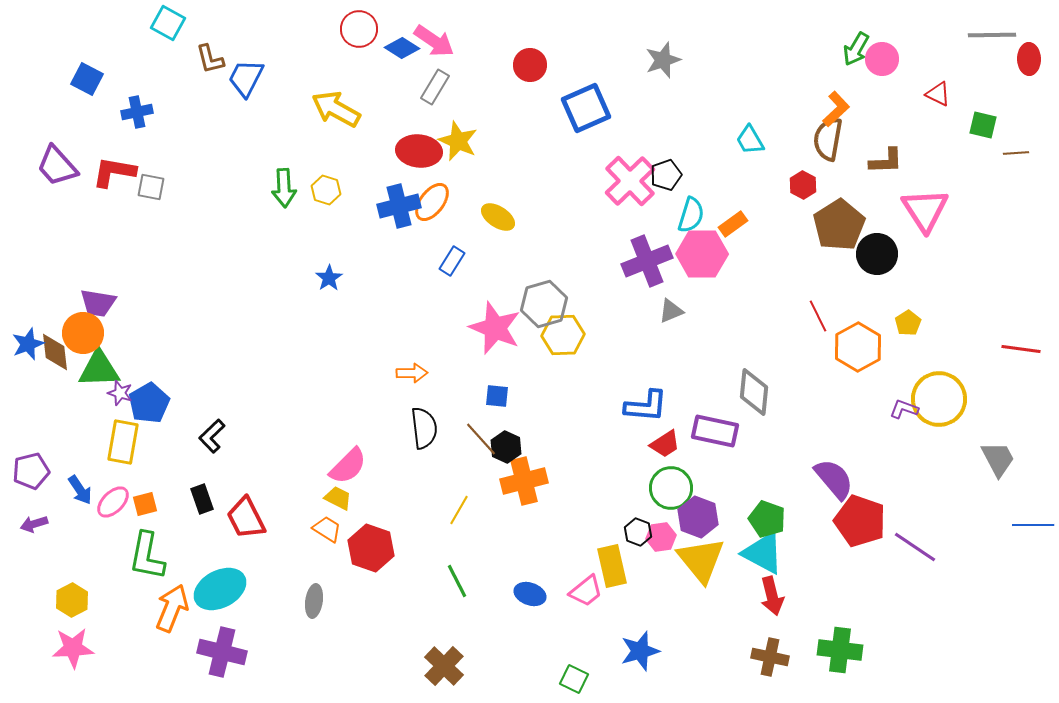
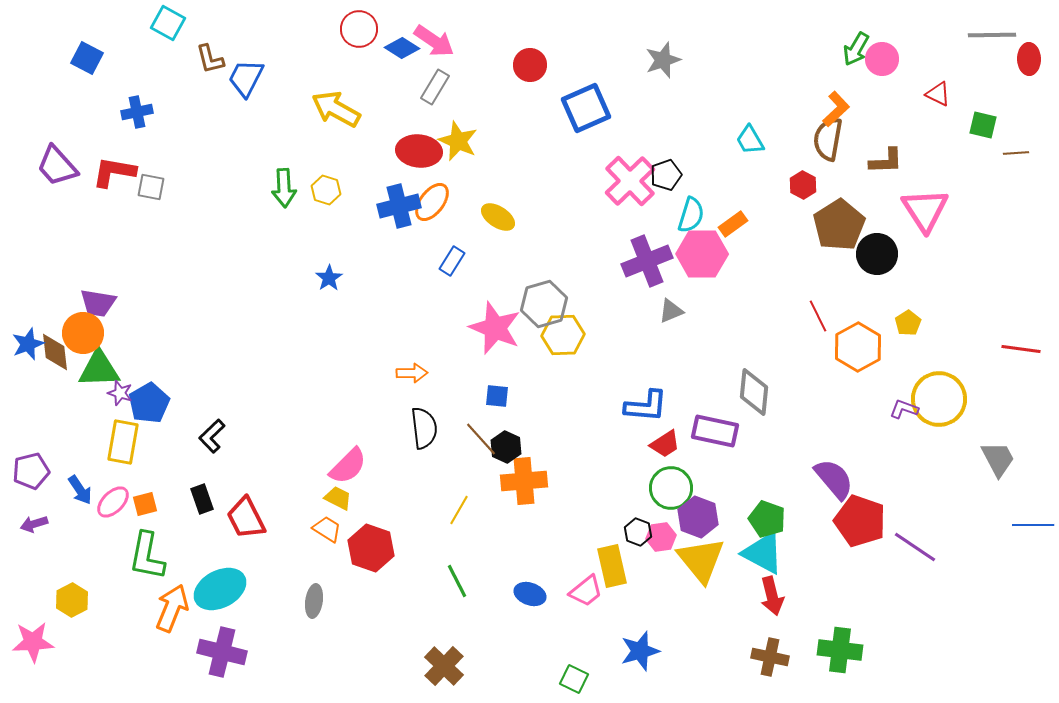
blue square at (87, 79): moved 21 px up
orange cross at (524, 481): rotated 9 degrees clockwise
pink star at (73, 648): moved 40 px left, 6 px up
